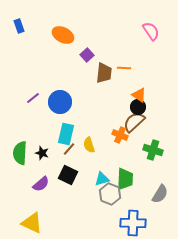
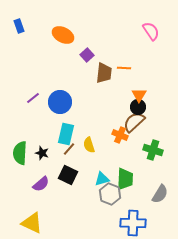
orange triangle: rotated 28 degrees clockwise
